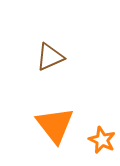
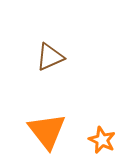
orange triangle: moved 8 px left, 6 px down
